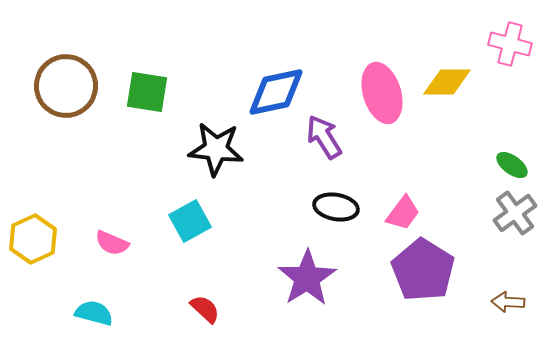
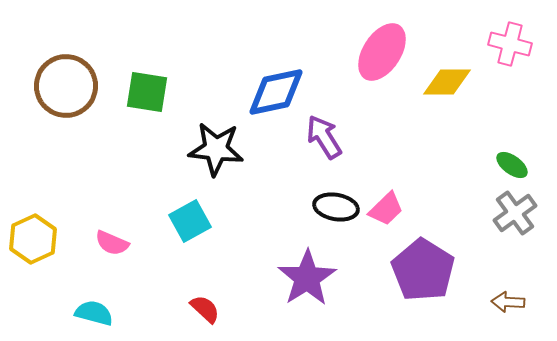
pink ellipse: moved 41 px up; rotated 50 degrees clockwise
pink trapezoid: moved 17 px left, 4 px up; rotated 9 degrees clockwise
